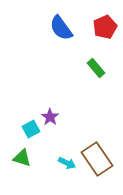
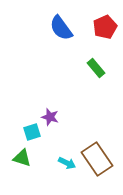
purple star: rotated 18 degrees counterclockwise
cyan square: moved 1 px right, 3 px down; rotated 12 degrees clockwise
